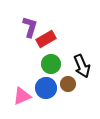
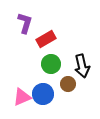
purple L-shape: moved 5 px left, 4 px up
black arrow: rotated 10 degrees clockwise
blue circle: moved 3 px left, 6 px down
pink triangle: moved 1 px down
